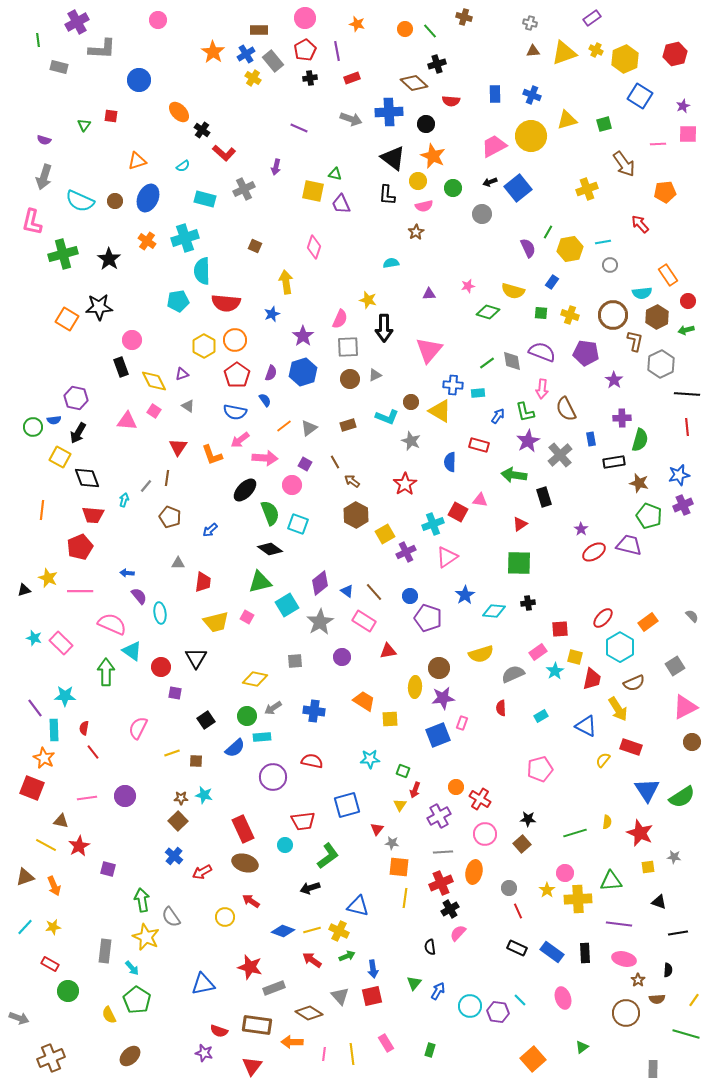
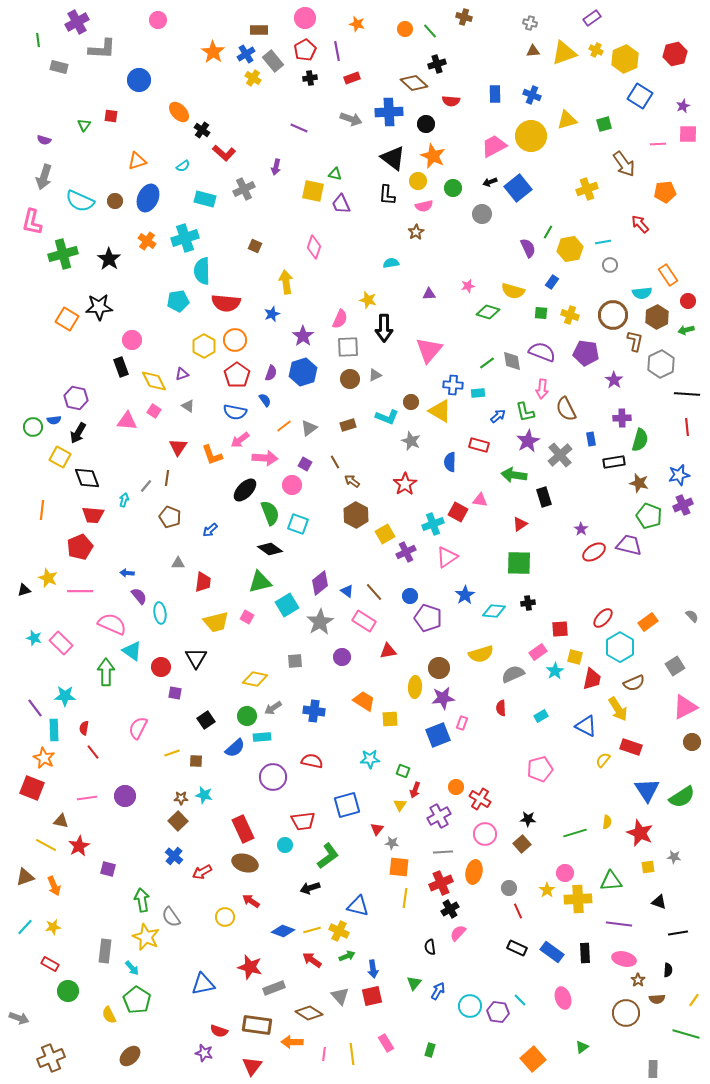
blue arrow at (498, 416): rotated 14 degrees clockwise
